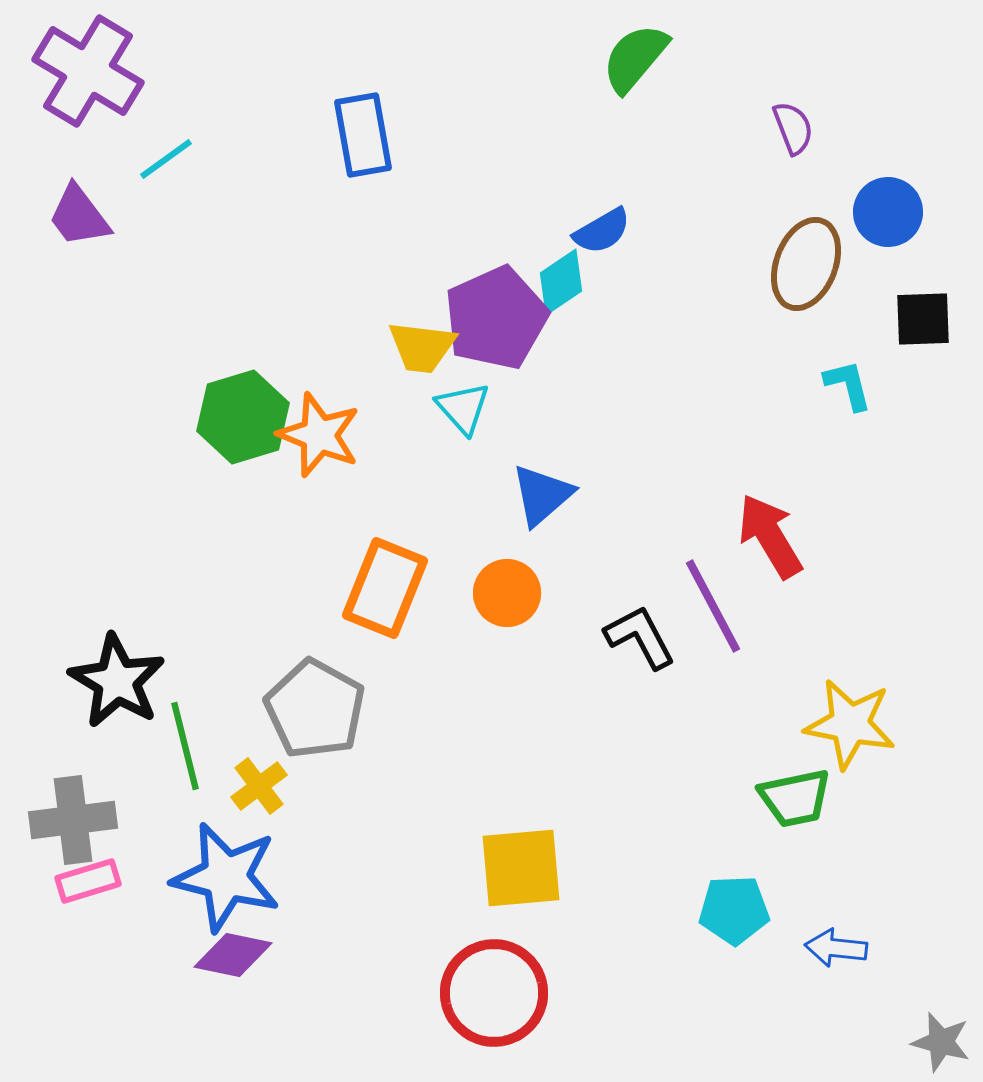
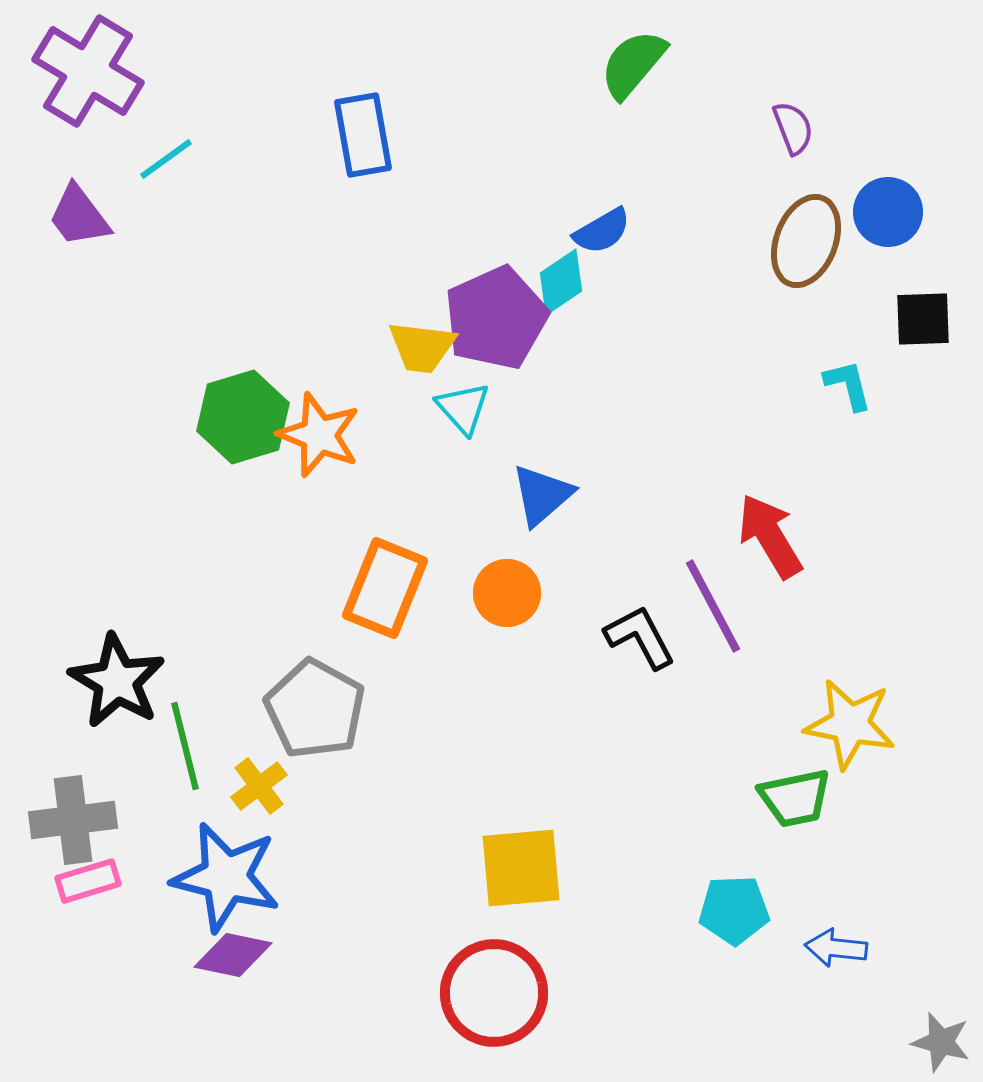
green semicircle: moved 2 px left, 6 px down
brown ellipse: moved 23 px up
